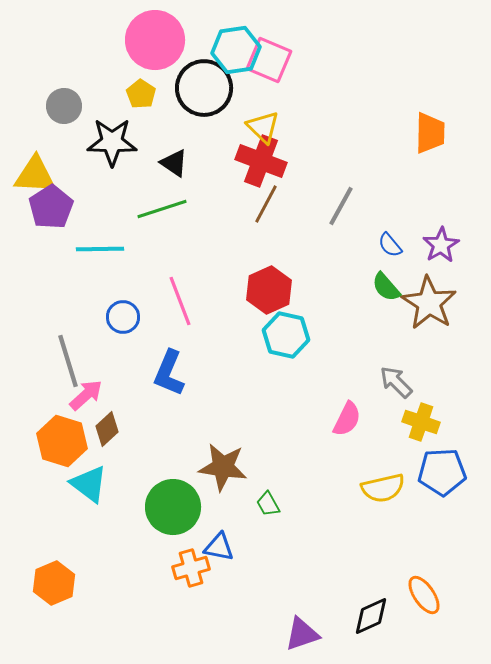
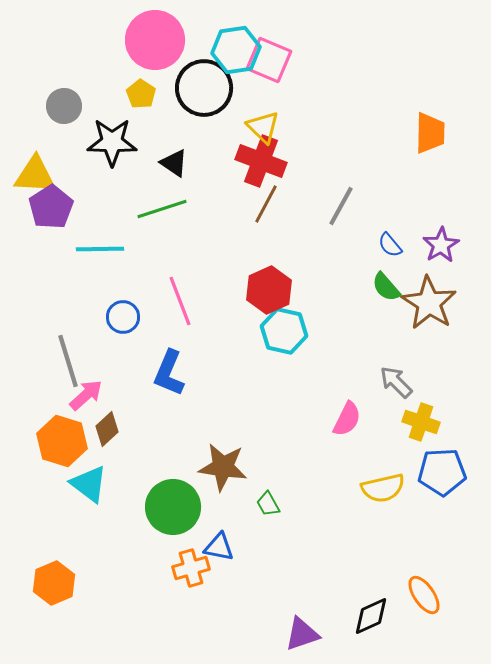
cyan hexagon at (286, 335): moved 2 px left, 4 px up
